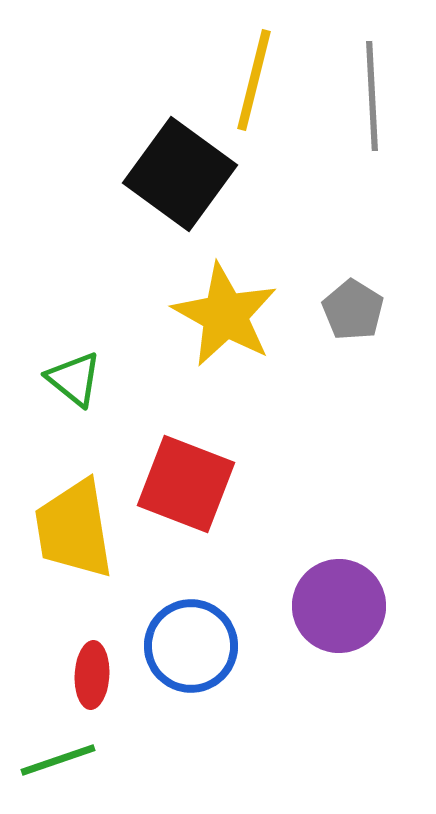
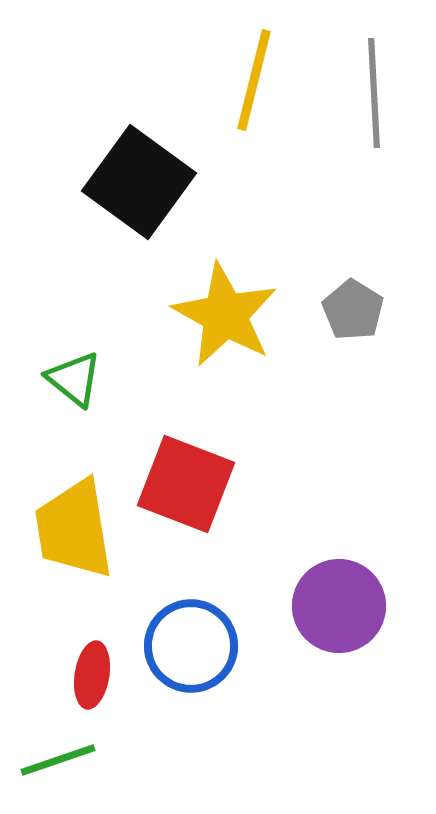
gray line: moved 2 px right, 3 px up
black square: moved 41 px left, 8 px down
red ellipse: rotated 6 degrees clockwise
